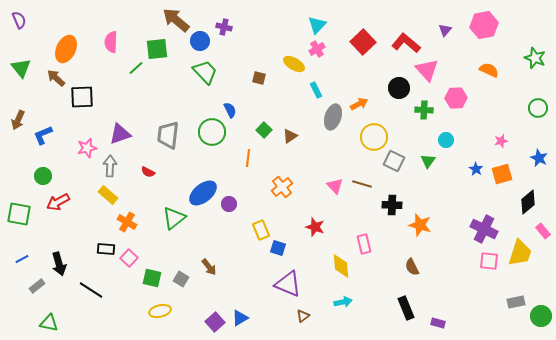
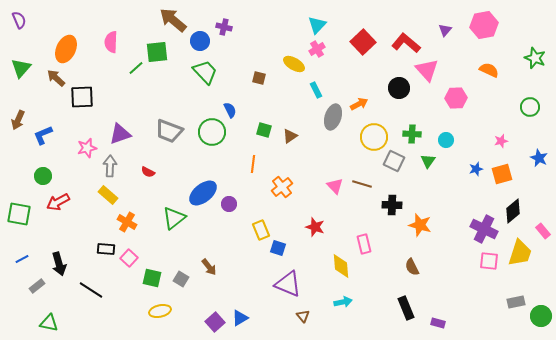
brown arrow at (176, 20): moved 3 px left
green square at (157, 49): moved 3 px down
green triangle at (21, 68): rotated 20 degrees clockwise
green circle at (538, 108): moved 8 px left, 1 px up
green cross at (424, 110): moved 12 px left, 24 px down
green square at (264, 130): rotated 28 degrees counterclockwise
gray trapezoid at (168, 135): moved 1 px right, 4 px up; rotated 76 degrees counterclockwise
orange line at (248, 158): moved 5 px right, 6 px down
blue star at (476, 169): rotated 24 degrees clockwise
black diamond at (528, 202): moved 15 px left, 9 px down
brown triangle at (303, 316): rotated 32 degrees counterclockwise
